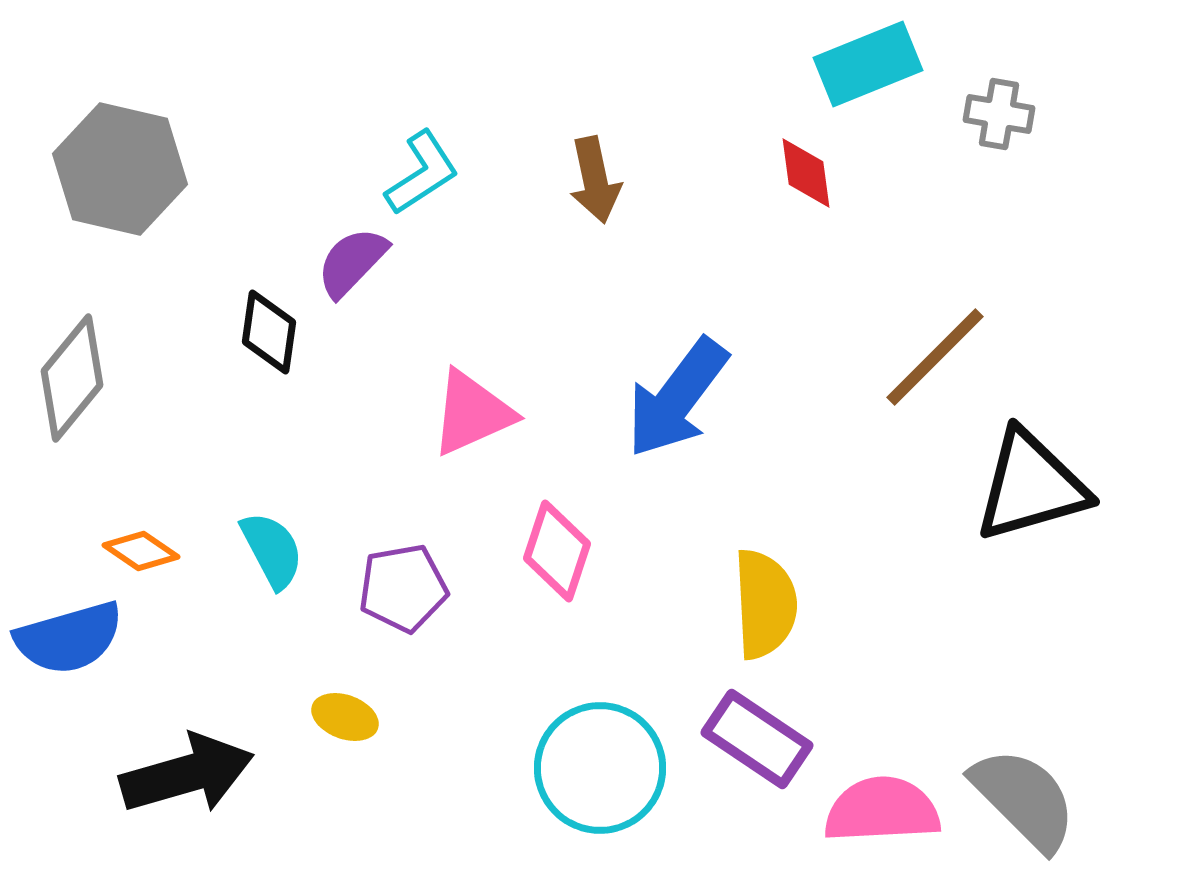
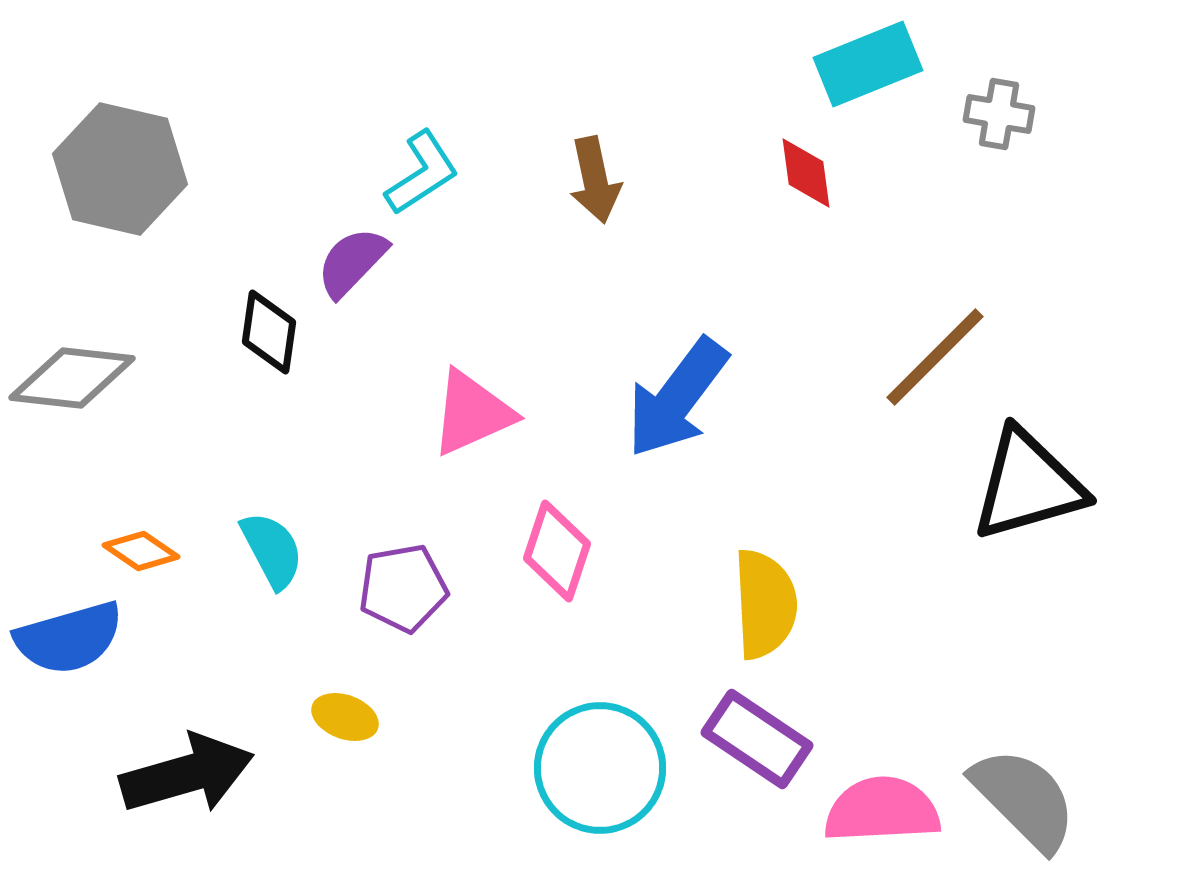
gray diamond: rotated 57 degrees clockwise
black triangle: moved 3 px left, 1 px up
